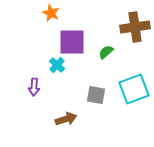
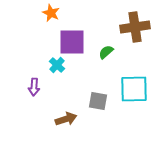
cyan square: rotated 20 degrees clockwise
gray square: moved 2 px right, 6 px down
